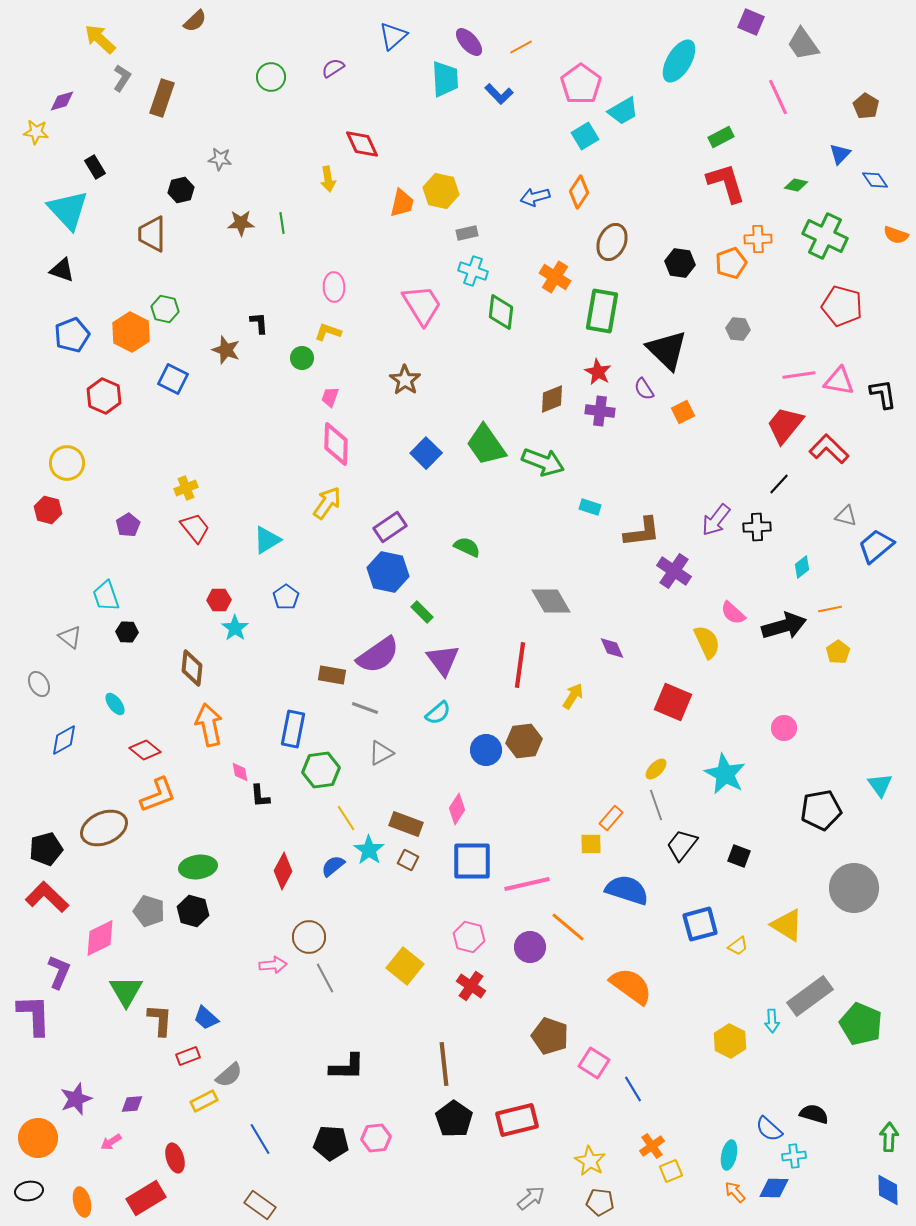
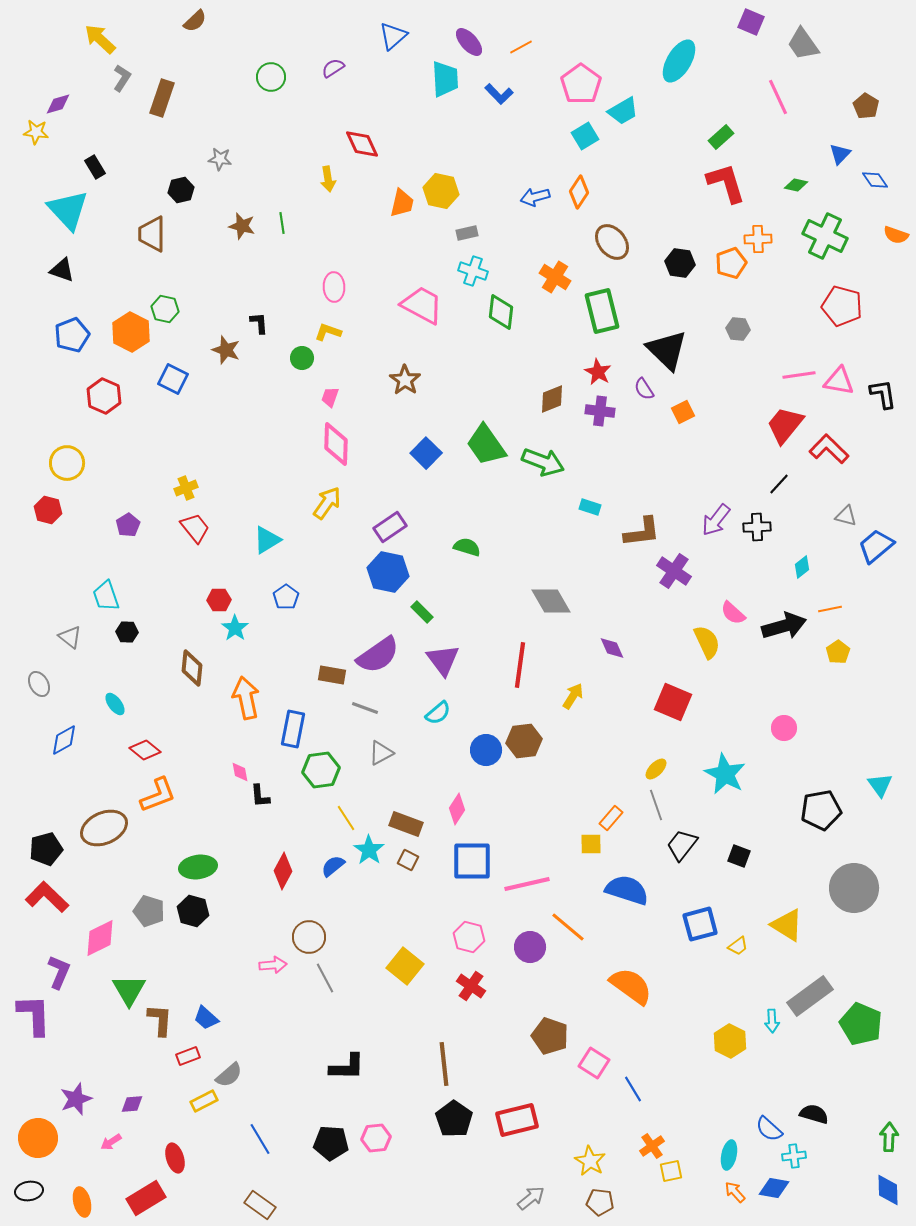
purple diamond at (62, 101): moved 4 px left, 3 px down
green rectangle at (721, 137): rotated 15 degrees counterclockwise
brown star at (241, 223): moved 1 px right, 3 px down; rotated 16 degrees clockwise
brown ellipse at (612, 242): rotated 63 degrees counterclockwise
pink trapezoid at (422, 305): rotated 30 degrees counterclockwise
green rectangle at (602, 311): rotated 24 degrees counterclockwise
green semicircle at (467, 547): rotated 8 degrees counterclockwise
orange arrow at (209, 725): moved 37 px right, 27 px up
green triangle at (126, 991): moved 3 px right, 1 px up
yellow square at (671, 1171): rotated 10 degrees clockwise
blue diamond at (774, 1188): rotated 8 degrees clockwise
